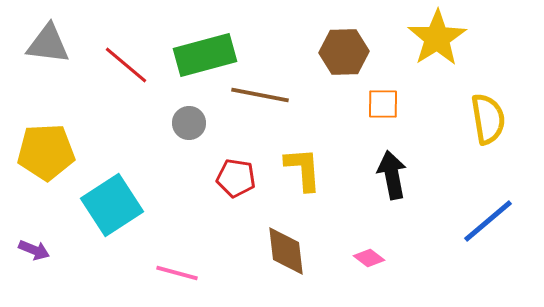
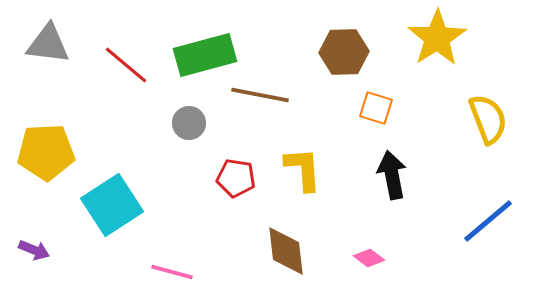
orange square: moved 7 px left, 4 px down; rotated 16 degrees clockwise
yellow semicircle: rotated 12 degrees counterclockwise
pink line: moved 5 px left, 1 px up
